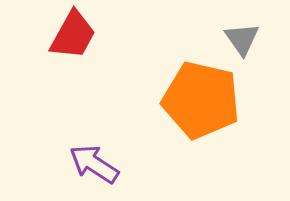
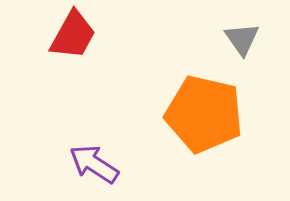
orange pentagon: moved 3 px right, 14 px down
